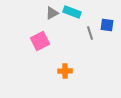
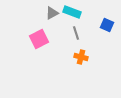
blue square: rotated 16 degrees clockwise
gray line: moved 14 px left
pink square: moved 1 px left, 2 px up
orange cross: moved 16 px right, 14 px up; rotated 16 degrees clockwise
